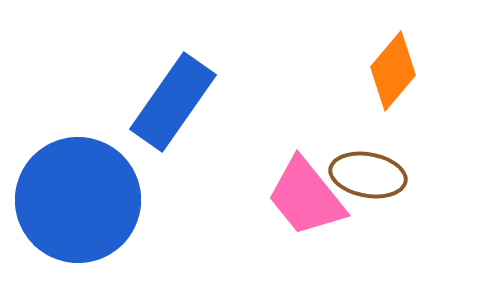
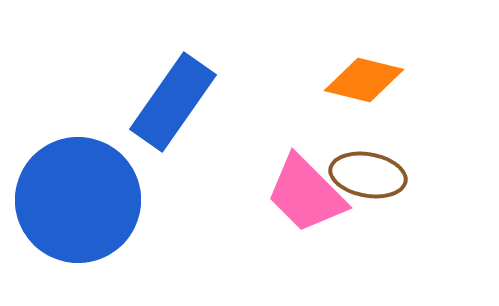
orange diamond: moved 29 px left, 9 px down; rotated 64 degrees clockwise
pink trapezoid: moved 3 px up; rotated 6 degrees counterclockwise
